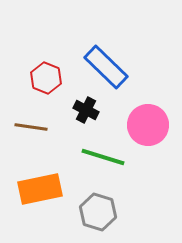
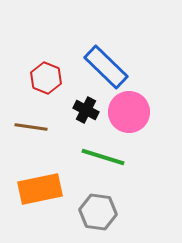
pink circle: moved 19 px left, 13 px up
gray hexagon: rotated 9 degrees counterclockwise
